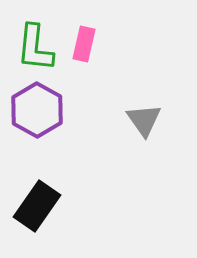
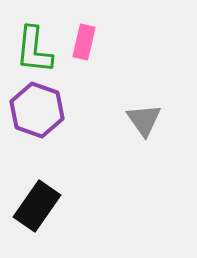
pink rectangle: moved 2 px up
green L-shape: moved 1 px left, 2 px down
purple hexagon: rotated 10 degrees counterclockwise
